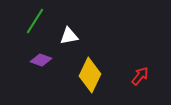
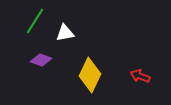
white triangle: moved 4 px left, 3 px up
red arrow: rotated 108 degrees counterclockwise
